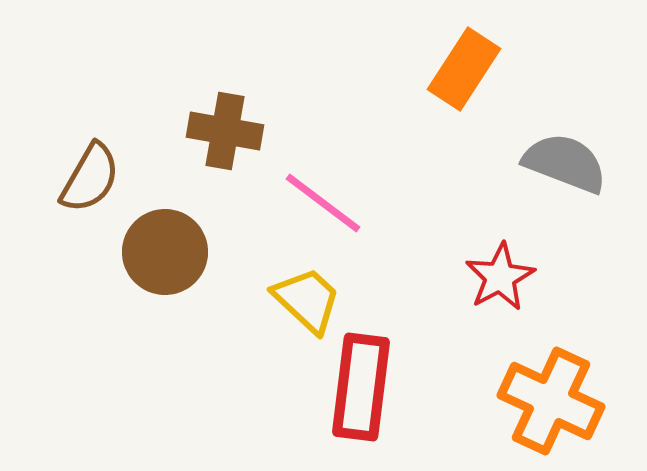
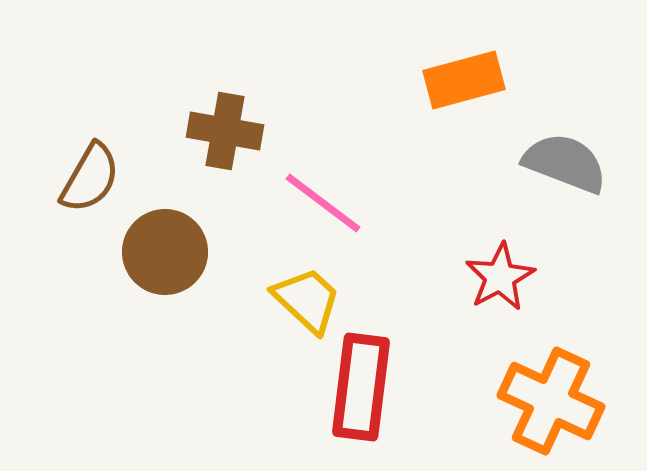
orange rectangle: moved 11 px down; rotated 42 degrees clockwise
